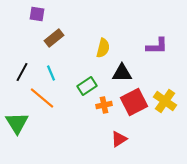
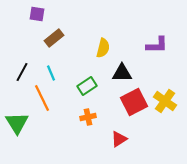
purple L-shape: moved 1 px up
orange line: rotated 24 degrees clockwise
orange cross: moved 16 px left, 12 px down
